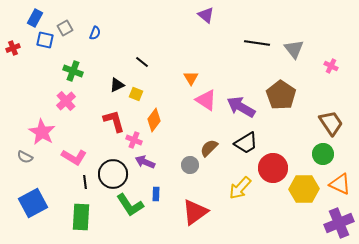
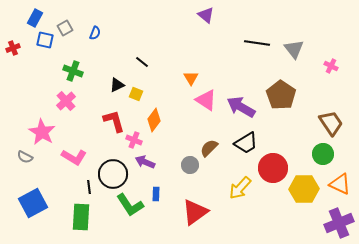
black line at (85, 182): moved 4 px right, 5 px down
